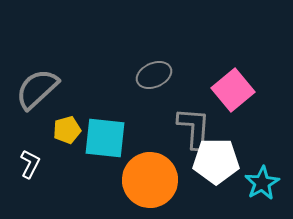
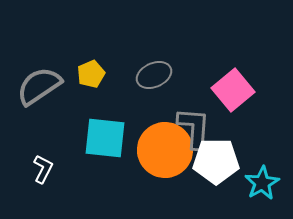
gray semicircle: moved 2 px right, 3 px up; rotated 9 degrees clockwise
yellow pentagon: moved 24 px right, 56 px up; rotated 8 degrees counterclockwise
white L-shape: moved 13 px right, 5 px down
orange circle: moved 15 px right, 30 px up
